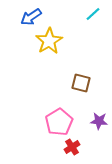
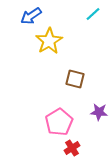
blue arrow: moved 1 px up
brown square: moved 6 px left, 4 px up
purple star: moved 9 px up
red cross: moved 1 px down
